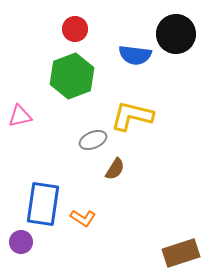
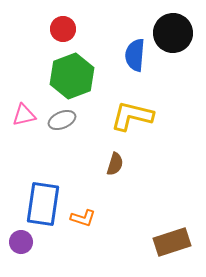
red circle: moved 12 px left
black circle: moved 3 px left, 1 px up
blue semicircle: rotated 88 degrees clockwise
pink triangle: moved 4 px right, 1 px up
gray ellipse: moved 31 px left, 20 px up
brown semicircle: moved 5 px up; rotated 15 degrees counterclockwise
orange L-shape: rotated 15 degrees counterclockwise
brown rectangle: moved 9 px left, 11 px up
